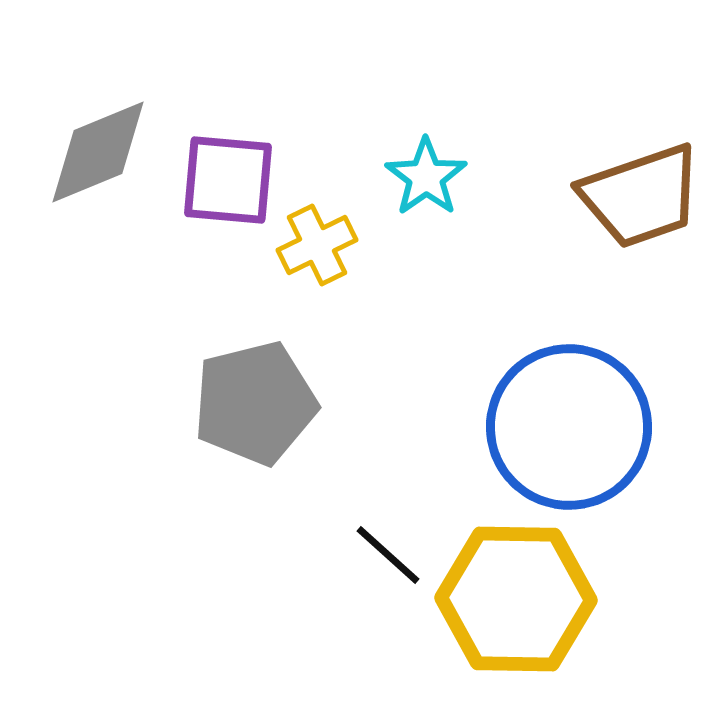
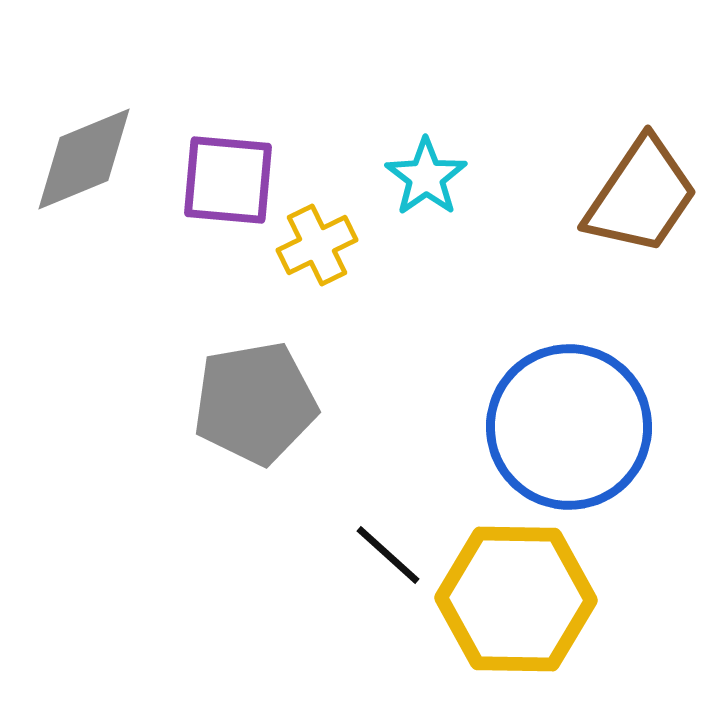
gray diamond: moved 14 px left, 7 px down
brown trapezoid: rotated 37 degrees counterclockwise
gray pentagon: rotated 4 degrees clockwise
